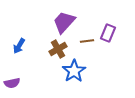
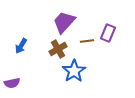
blue arrow: moved 2 px right
